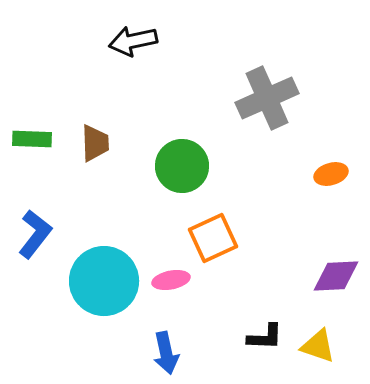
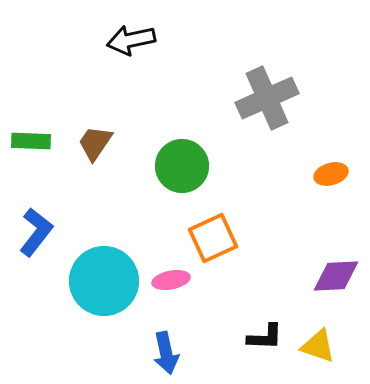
black arrow: moved 2 px left, 1 px up
green rectangle: moved 1 px left, 2 px down
brown trapezoid: rotated 144 degrees counterclockwise
blue L-shape: moved 1 px right, 2 px up
